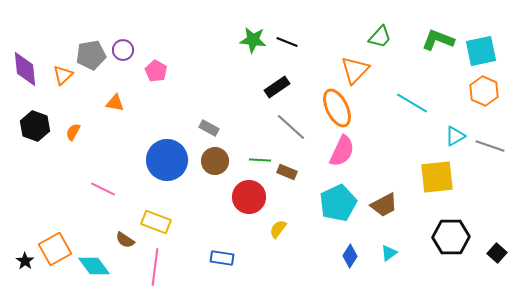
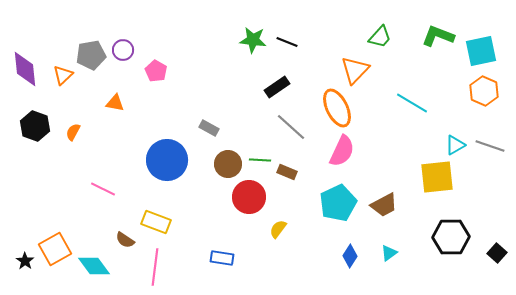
green L-shape at (438, 40): moved 4 px up
cyan triangle at (455, 136): moved 9 px down
brown circle at (215, 161): moved 13 px right, 3 px down
